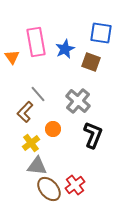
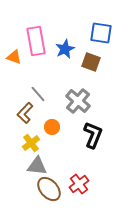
pink rectangle: moved 1 px up
orange triangle: moved 2 px right; rotated 35 degrees counterclockwise
brown L-shape: moved 1 px down
orange circle: moved 1 px left, 2 px up
red cross: moved 4 px right, 1 px up
